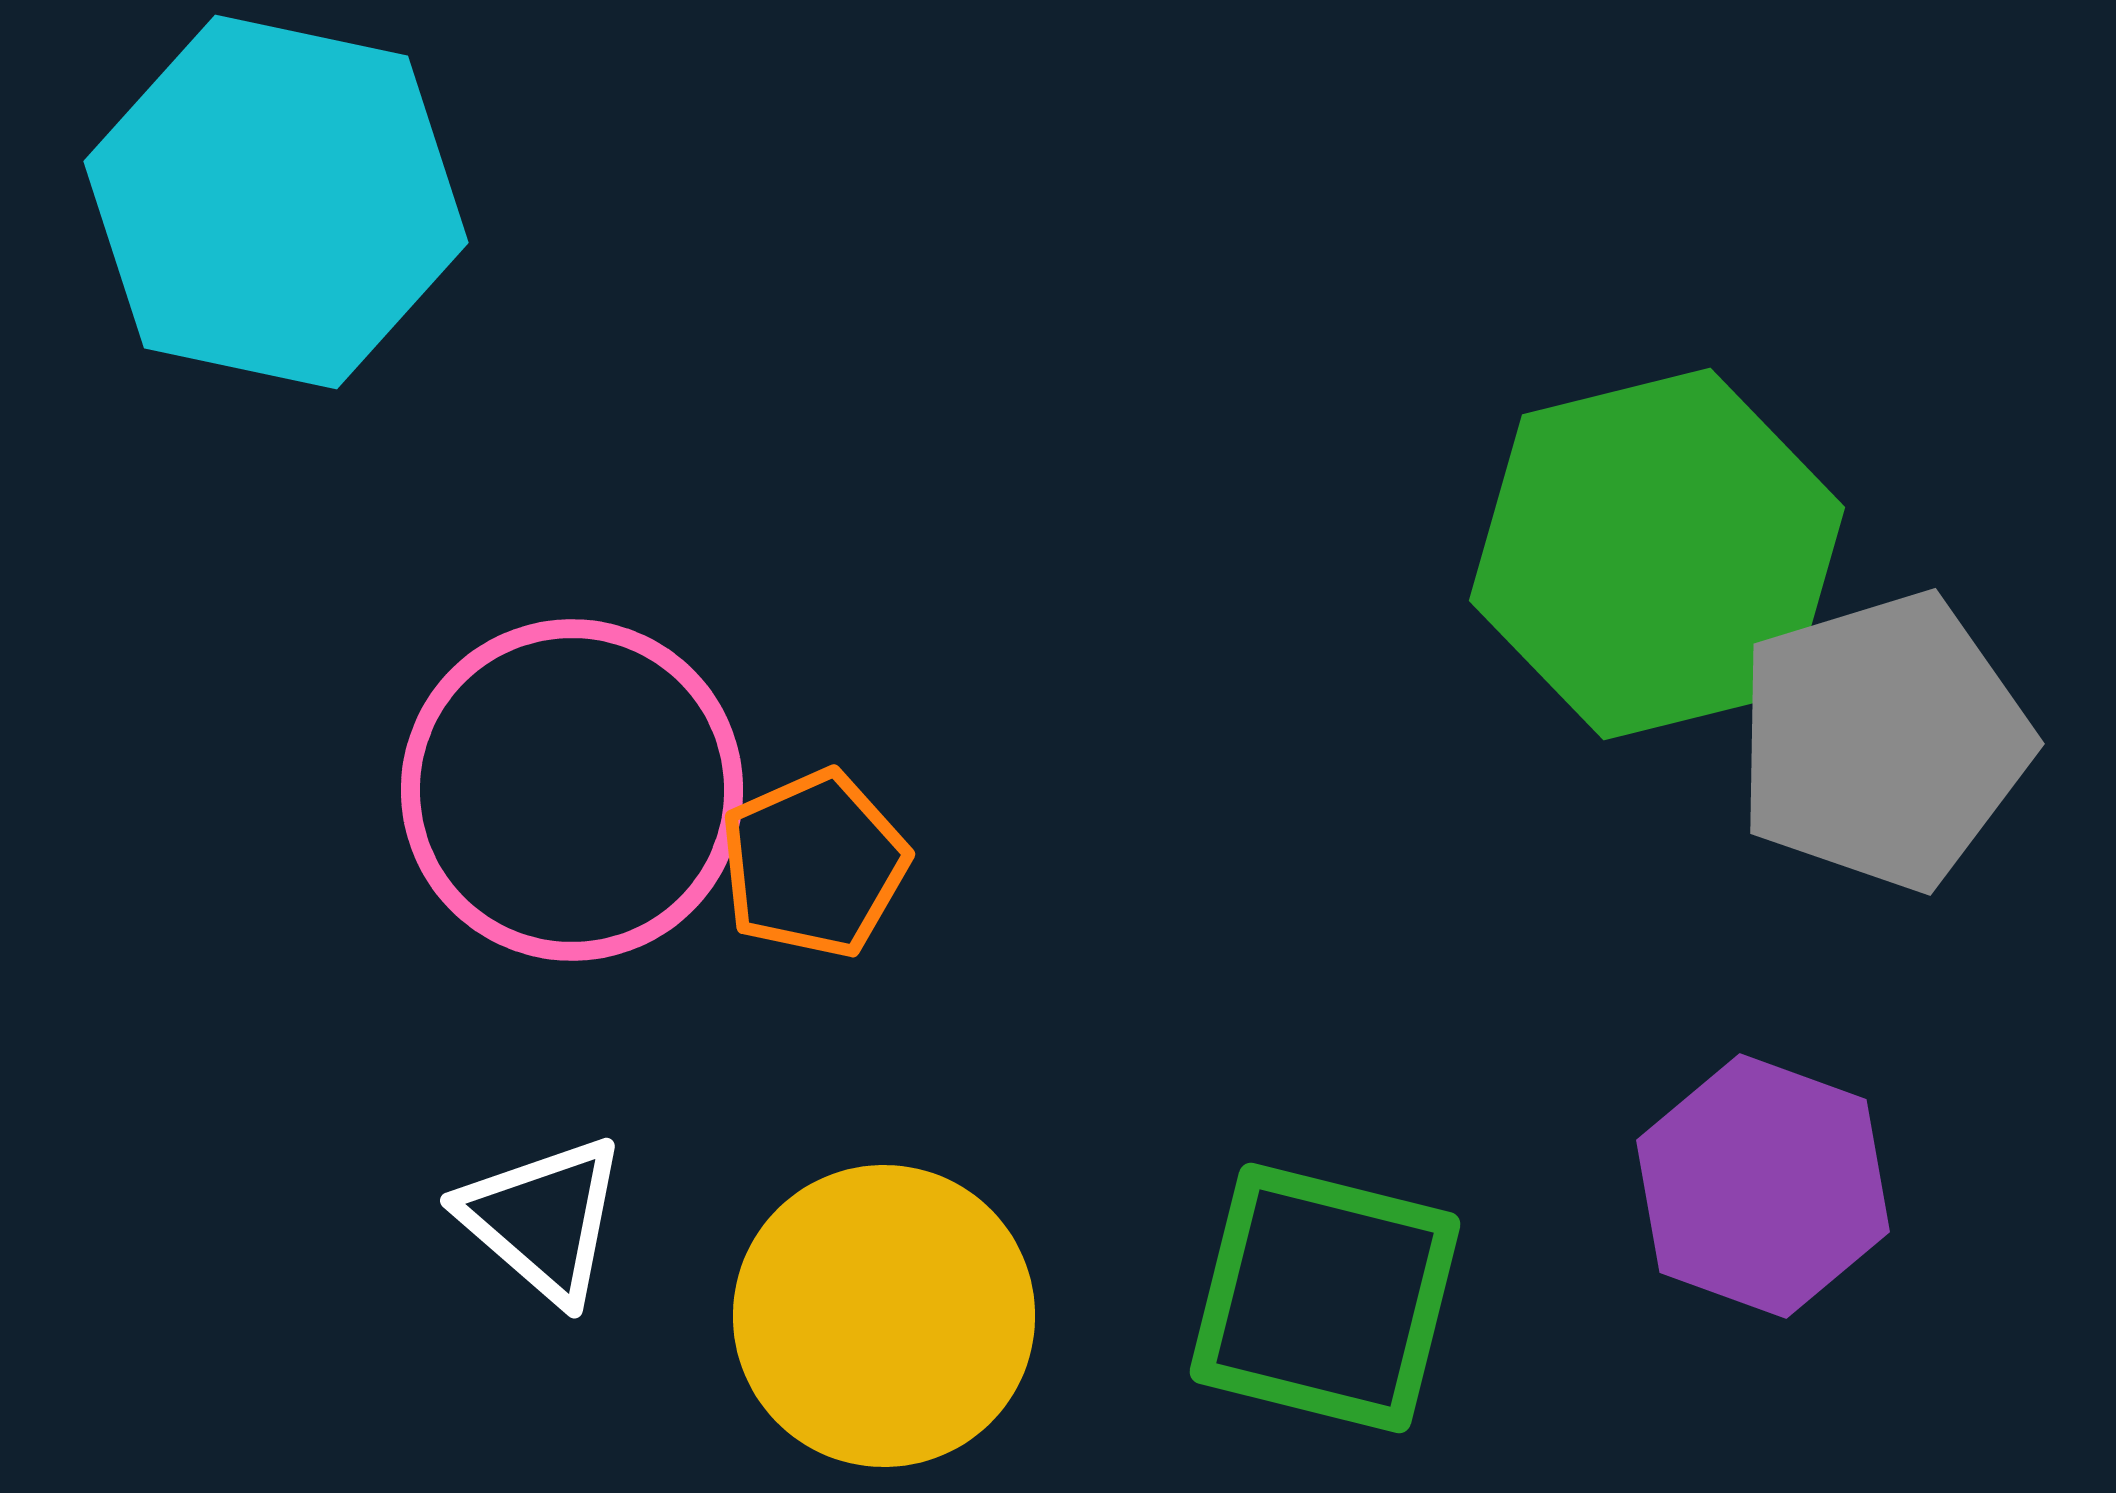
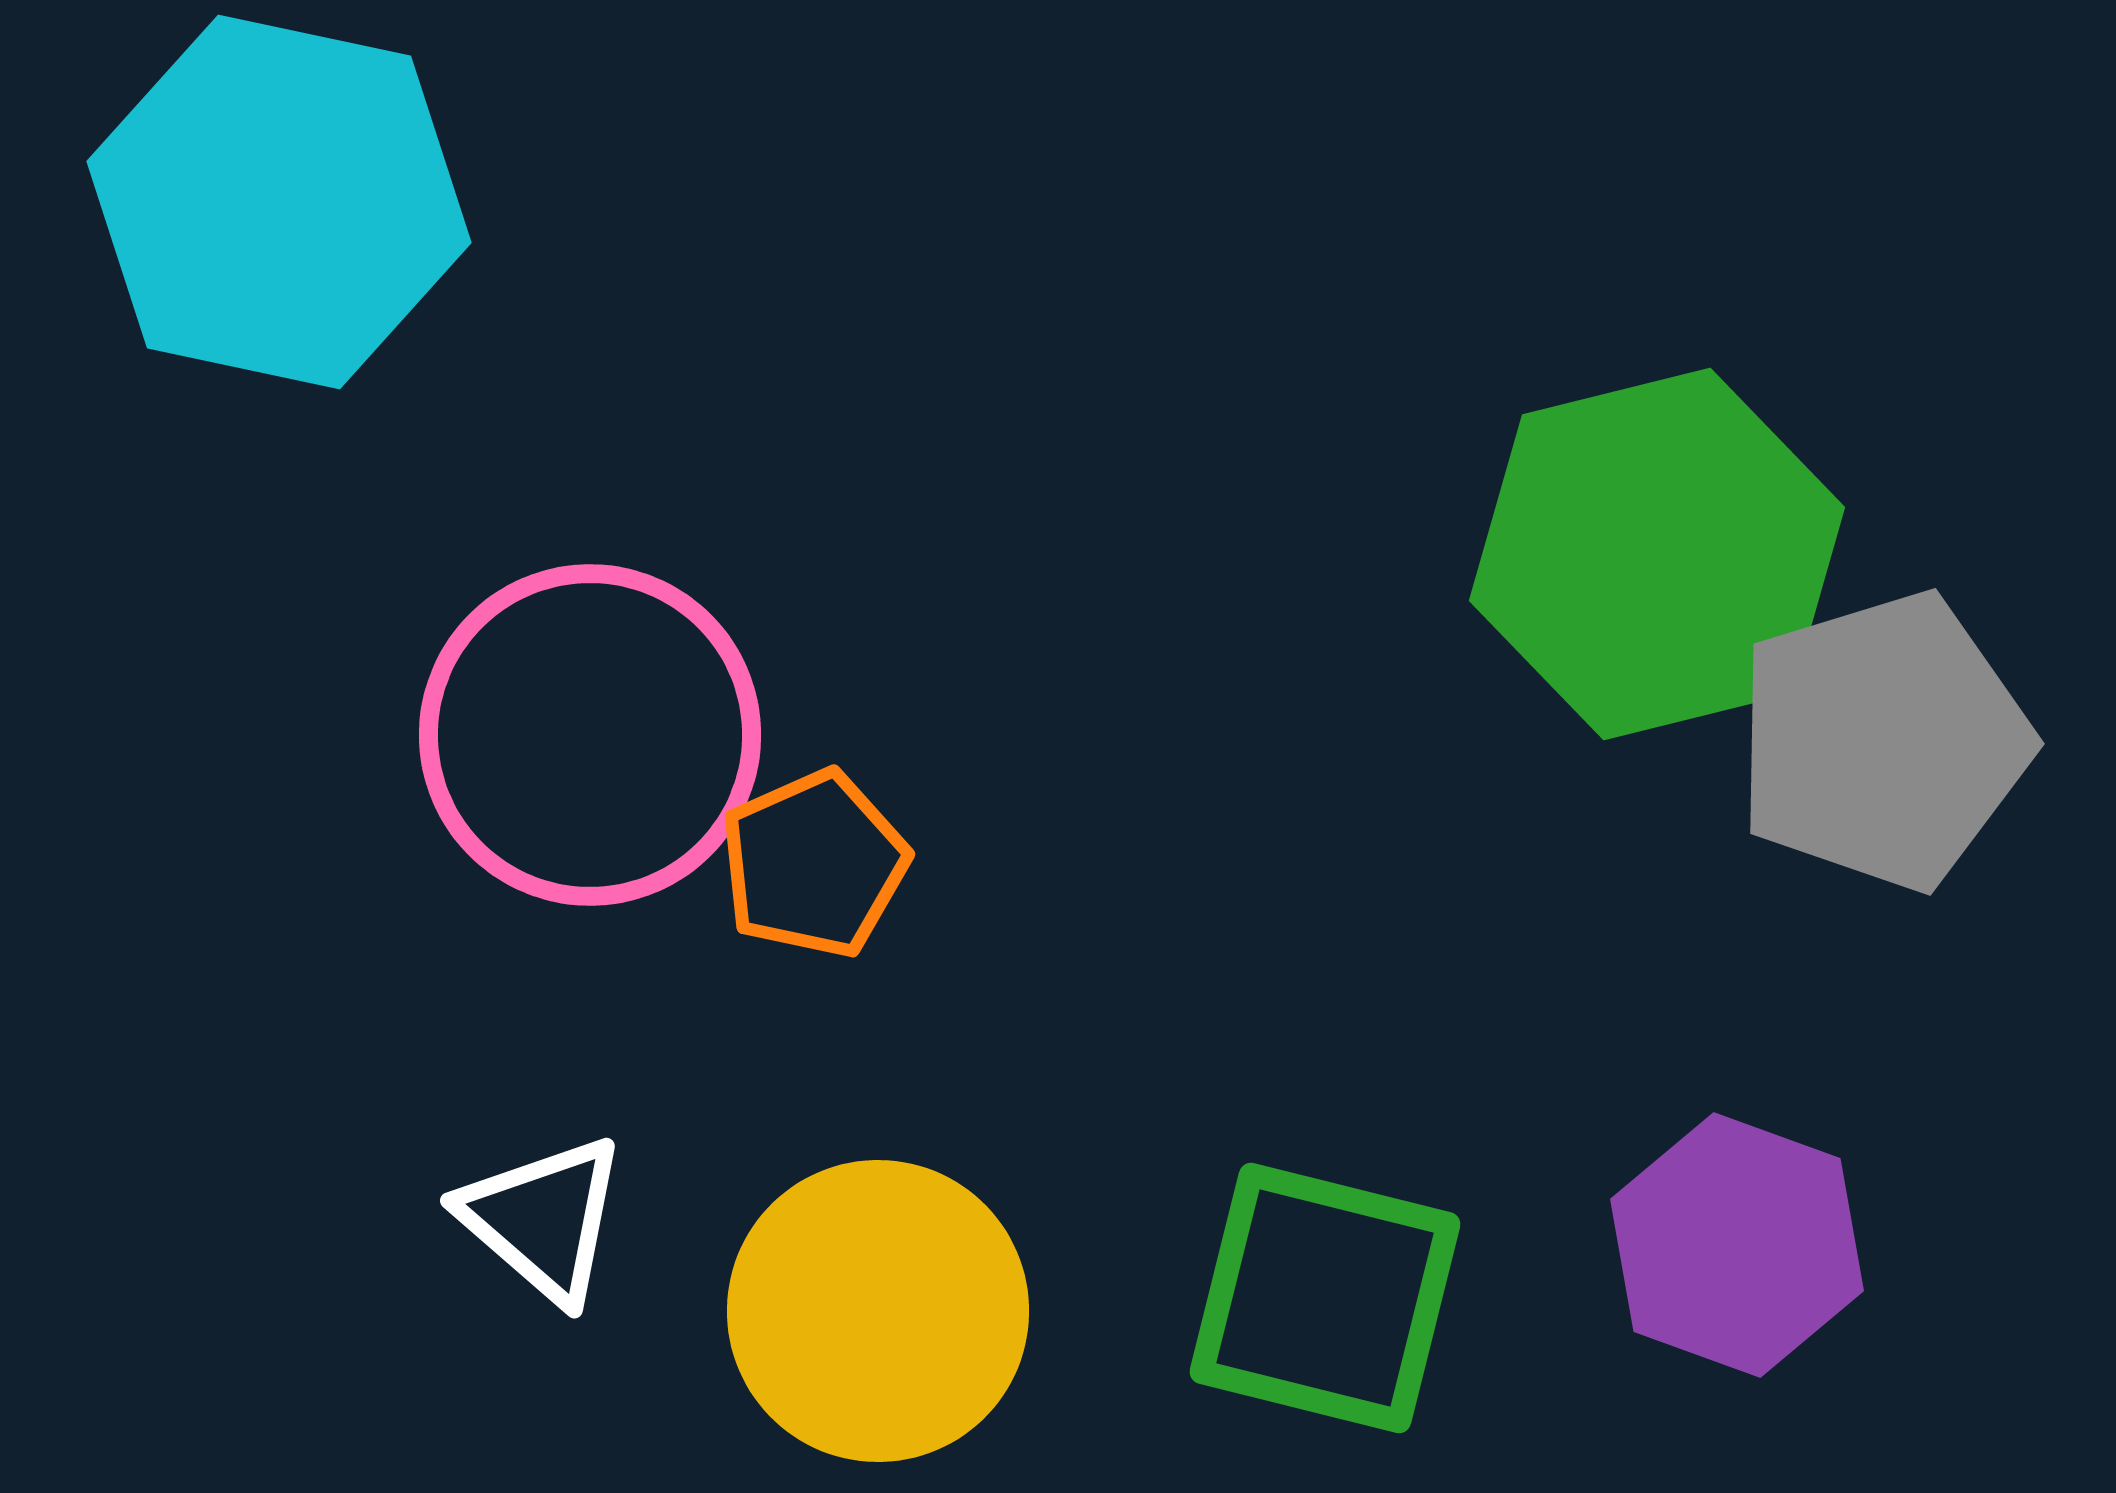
cyan hexagon: moved 3 px right
pink circle: moved 18 px right, 55 px up
purple hexagon: moved 26 px left, 59 px down
yellow circle: moved 6 px left, 5 px up
